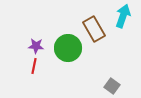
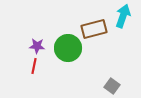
brown rectangle: rotated 75 degrees counterclockwise
purple star: moved 1 px right
